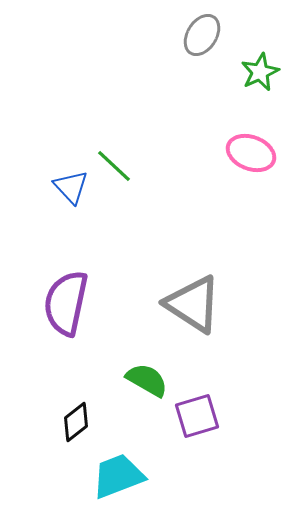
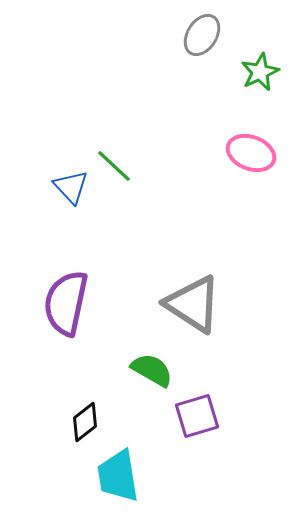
green semicircle: moved 5 px right, 10 px up
black diamond: moved 9 px right
cyan trapezoid: rotated 78 degrees counterclockwise
